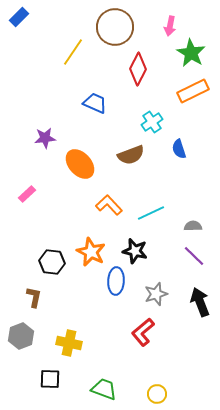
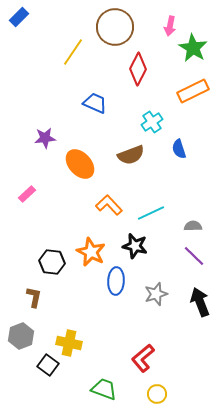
green star: moved 2 px right, 5 px up
black star: moved 5 px up
red L-shape: moved 26 px down
black square: moved 2 px left, 14 px up; rotated 35 degrees clockwise
